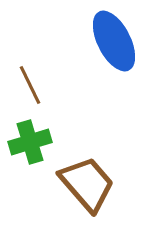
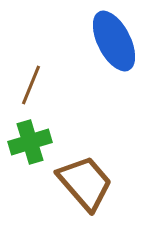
brown line: moved 1 px right; rotated 48 degrees clockwise
brown trapezoid: moved 2 px left, 1 px up
